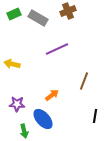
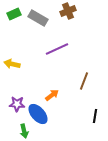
blue ellipse: moved 5 px left, 5 px up
